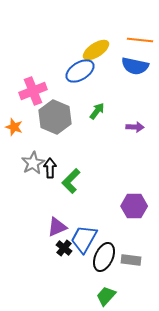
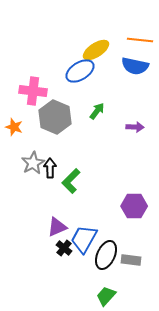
pink cross: rotated 28 degrees clockwise
black ellipse: moved 2 px right, 2 px up
